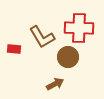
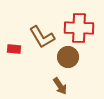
brown arrow: moved 5 px right, 2 px down; rotated 84 degrees clockwise
